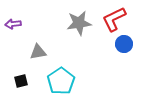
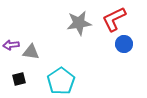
purple arrow: moved 2 px left, 21 px down
gray triangle: moved 7 px left; rotated 18 degrees clockwise
black square: moved 2 px left, 2 px up
